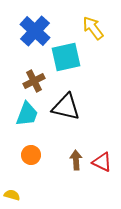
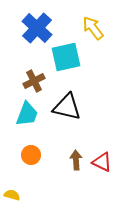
blue cross: moved 2 px right, 3 px up
black triangle: moved 1 px right
